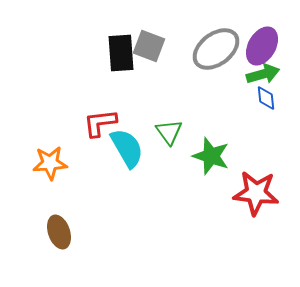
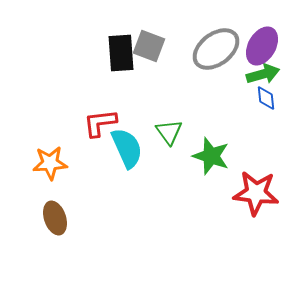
cyan semicircle: rotated 6 degrees clockwise
brown ellipse: moved 4 px left, 14 px up
